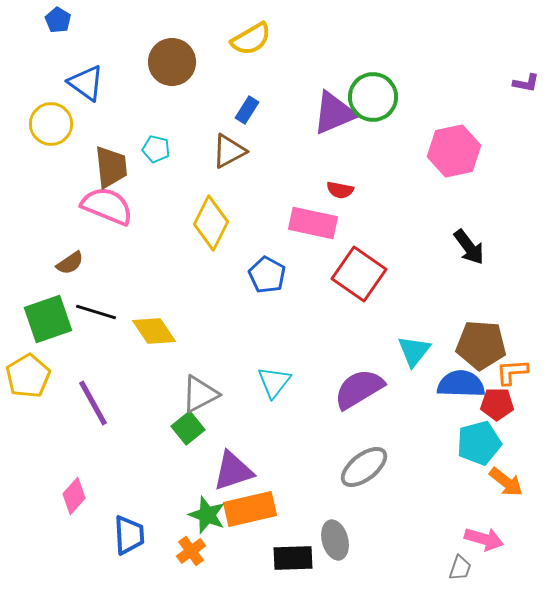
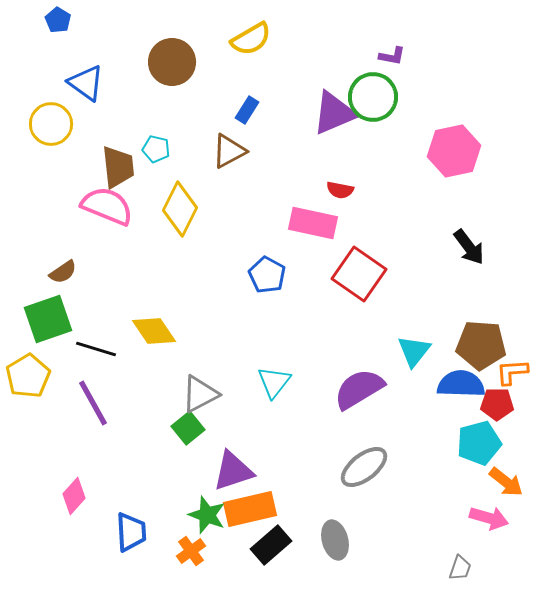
purple L-shape at (526, 83): moved 134 px left, 27 px up
brown trapezoid at (111, 167): moved 7 px right
yellow diamond at (211, 223): moved 31 px left, 14 px up
brown semicircle at (70, 263): moved 7 px left, 9 px down
black line at (96, 312): moved 37 px down
blue trapezoid at (129, 535): moved 2 px right, 3 px up
pink arrow at (484, 539): moved 5 px right, 21 px up
black rectangle at (293, 558): moved 22 px left, 13 px up; rotated 39 degrees counterclockwise
